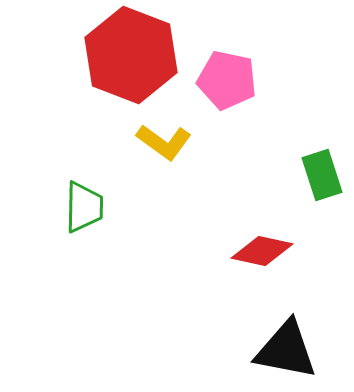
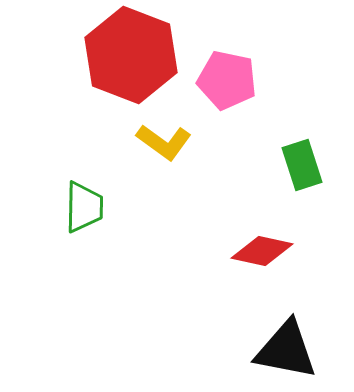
green rectangle: moved 20 px left, 10 px up
